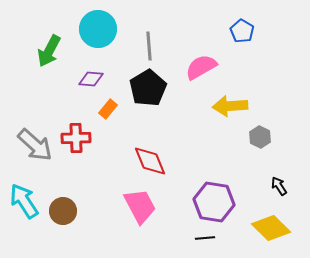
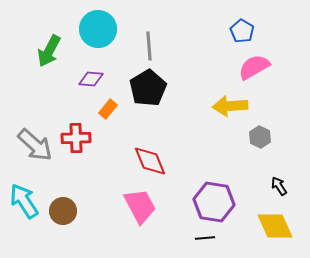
pink semicircle: moved 53 px right
yellow diamond: moved 4 px right, 2 px up; rotated 21 degrees clockwise
